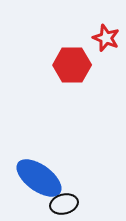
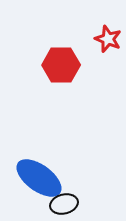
red star: moved 2 px right, 1 px down
red hexagon: moved 11 px left
